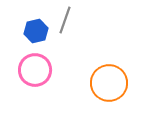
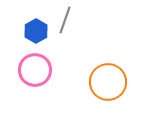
blue hexagon: rotated 15 degrees counterclockwise
orange circle: moved 1 px left, 1 px up
